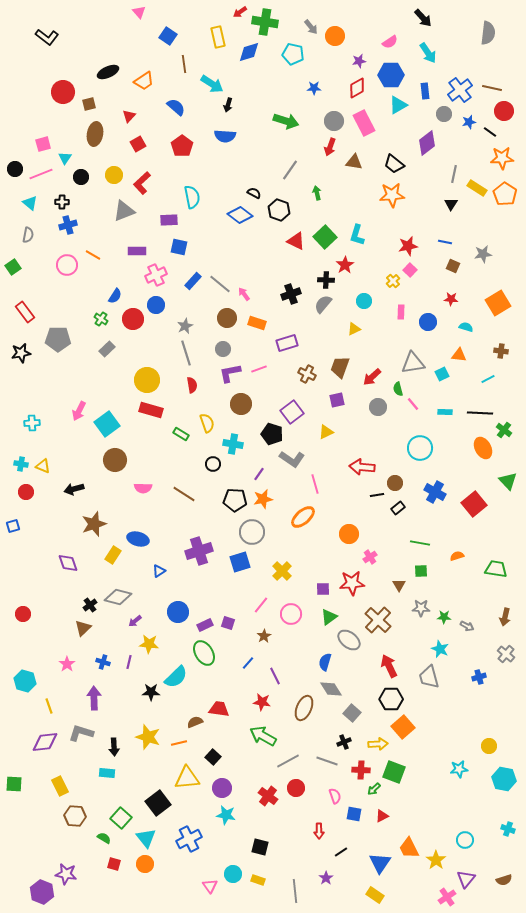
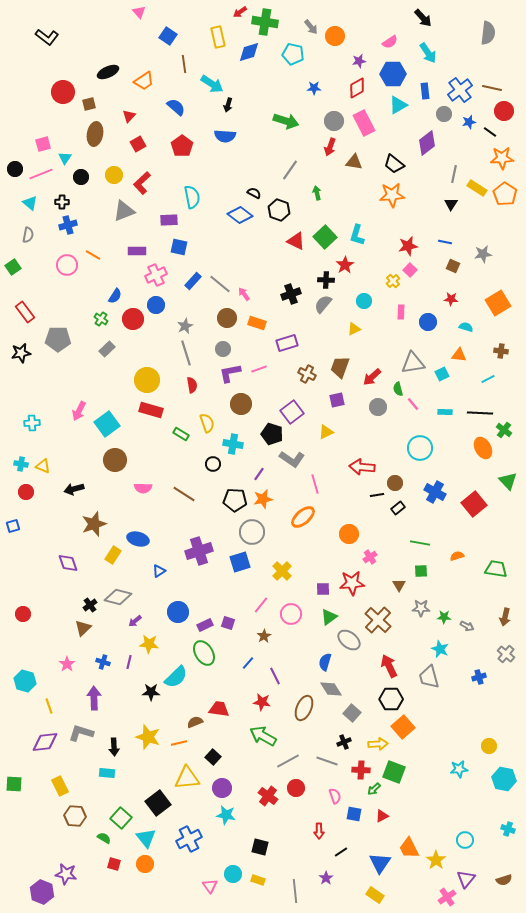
blue hexagon at (391, 75): moved 2 px right, 1 px up
